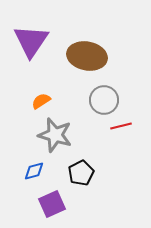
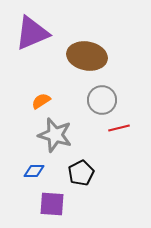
purple triangle: moved 1 px right, 8 px up; rotated 33 degrees clockwise
gray circle: moved 2 px left
red line: moved 2 px left, 2 px down
blue diamond: rotated 15 degrees clockwise
purple square: rotated 28 degrees clockwise
